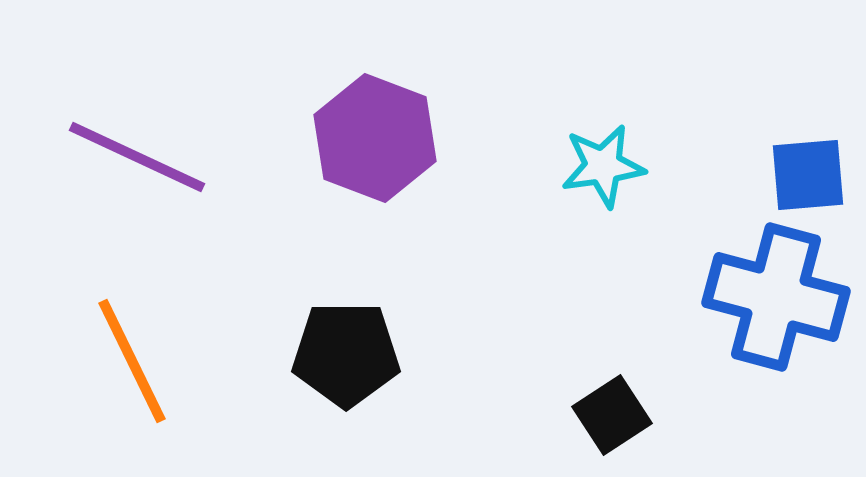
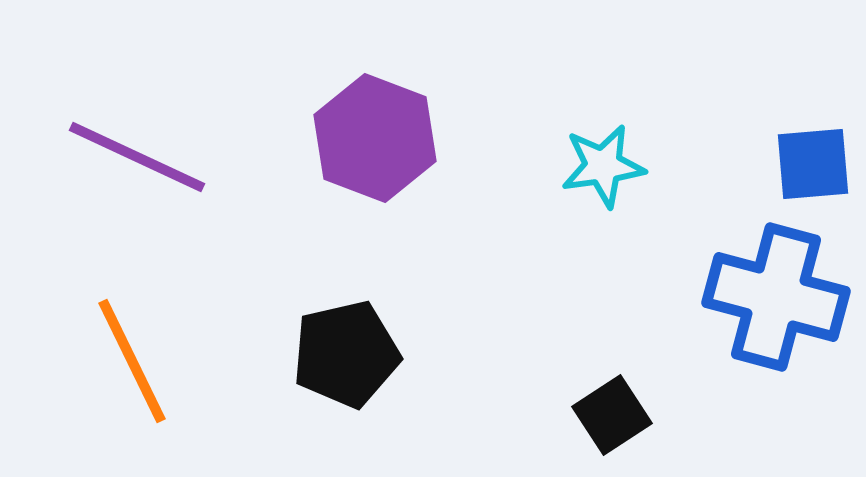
blue square: moved 5 px right, 11 px up
black pentagon: rotated 13 degrees counterclockwise
